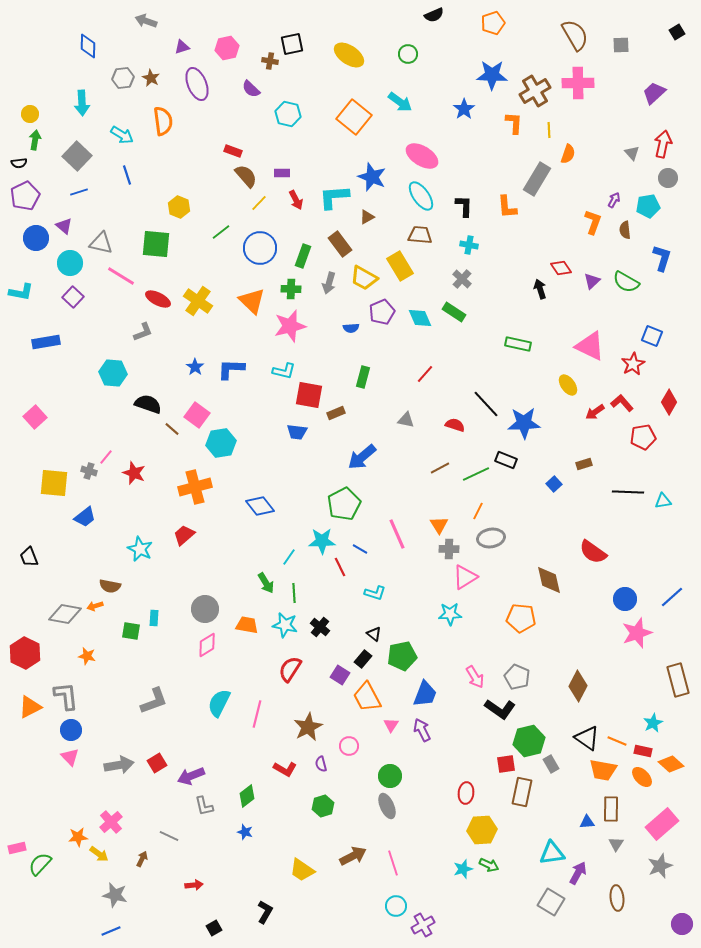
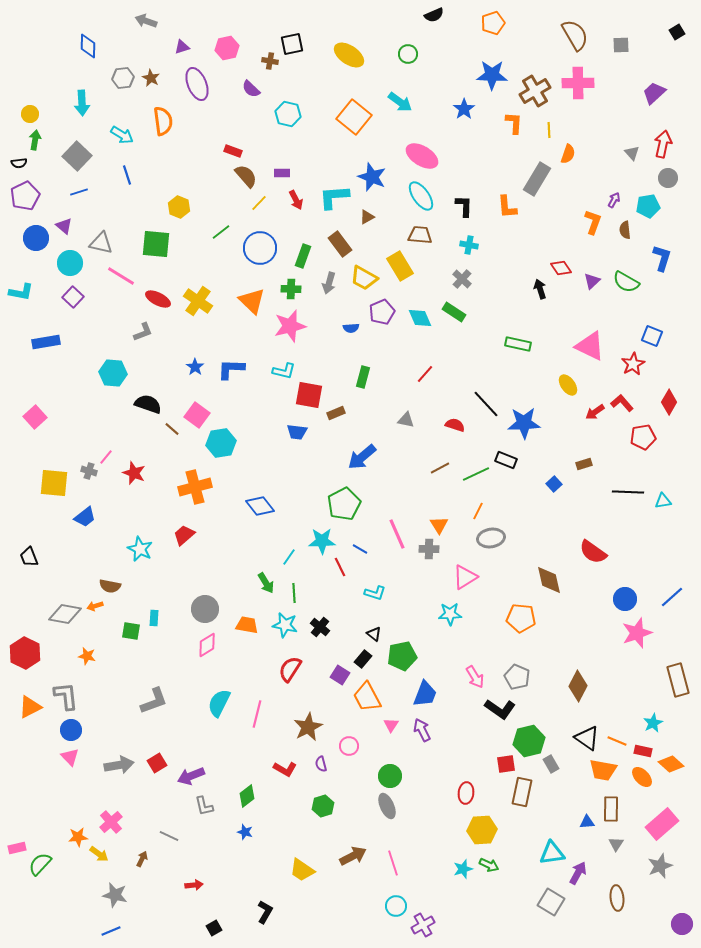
gray cross at (449, 549): moved 20 px left
